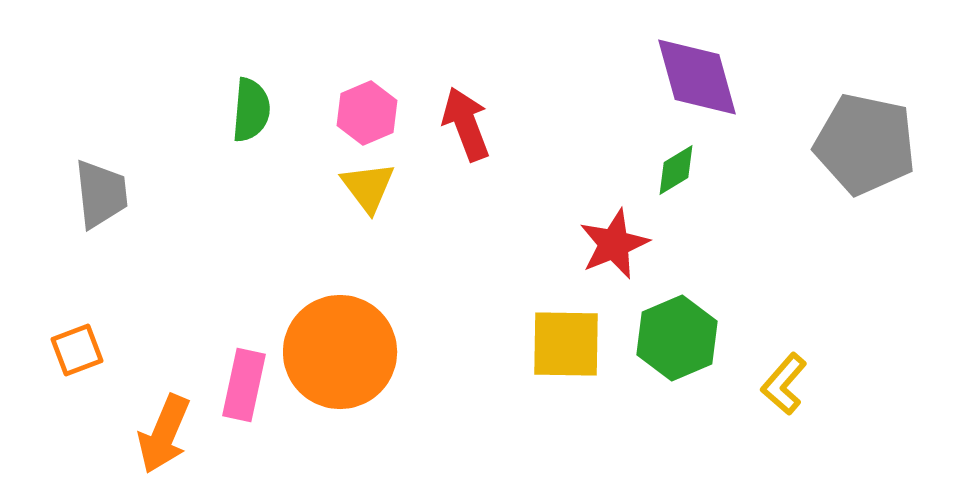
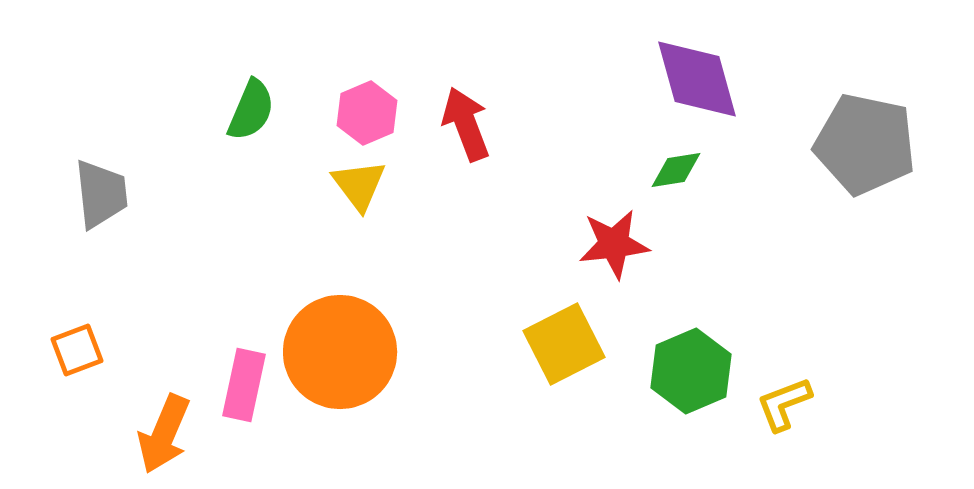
purple diamond: moved 2 px down
green semicircle: rotated 18 degrees clockwise
green diamond: rotated 22 degrees clockwise
yellow triangle: moved 9 px left, 2 px up
red star: rotated 16 degrees clockwise
green hexagon: moved 14 px right, 33 px down
yellow square: moved 2 px left; rotated 28 degrees counterclockwise
yellow L-shape: moved 20 px down; rotated 28 degrees clockwise
